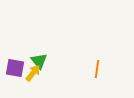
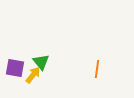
green triangle: moved 2 px right, 1 px down
yellow arrow: moved 2 px down
